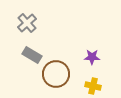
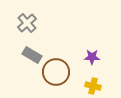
brown circle: moved 2 px up
